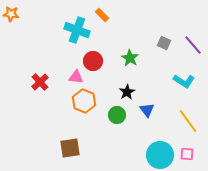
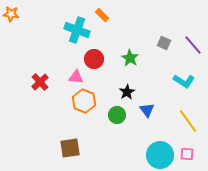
red circle: moved 1 px right, 2 px up
